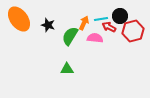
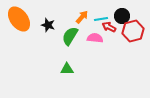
black circle: moved 2 px right
orange arrow: moved 2 px left, 6 px up; rotated 16 degrees clockwise
